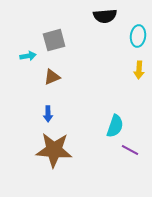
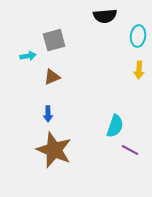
brown star: rotated 18 degrees clockwise
